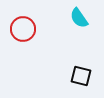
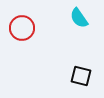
red circle: moved 1 px left, 1 px up
